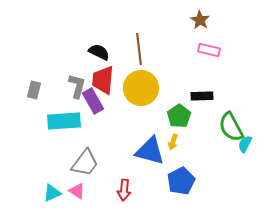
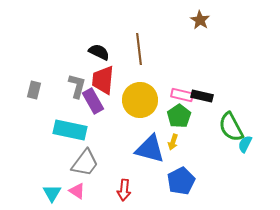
pink rectangle: moved 27 px left, 45 px down
yellow circle: moved 1 px left, 12 px down
black rectangle: rotated 15 degrees clockwise
cyan rectangle: moved 6 px right, 9 px down; rotated 16 degrees clockwise
blue triangle: moved 2 px up
cyan triangle: rotated 36 degrees counterclockwise
